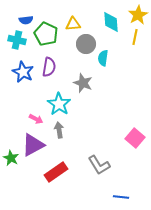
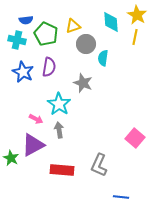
yellow star: moved 1 px left; rotated 12 degrees counterclockwise
yellow triangle: moved 2 px down; rotated 14 degrees counterclockwise
gray L-shape: rotated 55 degrees clockwise
red rectangle: moved 6 px right, 2 px up; rotated 40 degrees clockwise
